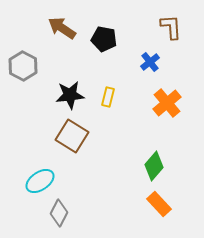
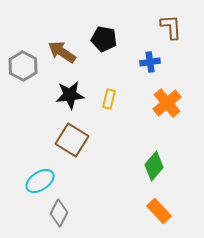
brown arrow: moved 24 px down
blue cross: rotated 30 degrees clockwise
yellow rectangle: moved 1 px right, 2 px down
brown square: moved 4 px down
orange rectangle: moved 7 px down
